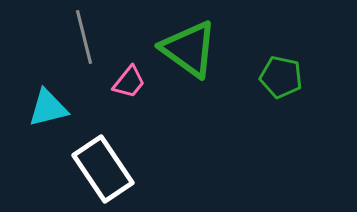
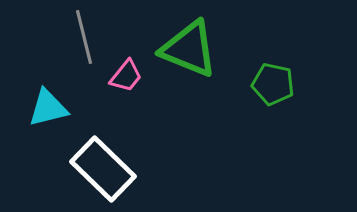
green triangle: rotated 14 degrees counterclockwise
green pentagon: moved 8 px left, 7 px down
pink trapezoid: moved 3 px left, 6 px up
white rectangle: rotated 12 degrees counterclockwise
